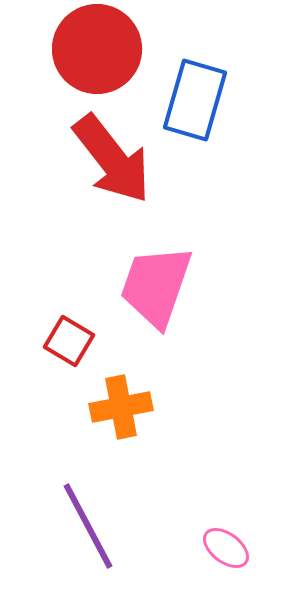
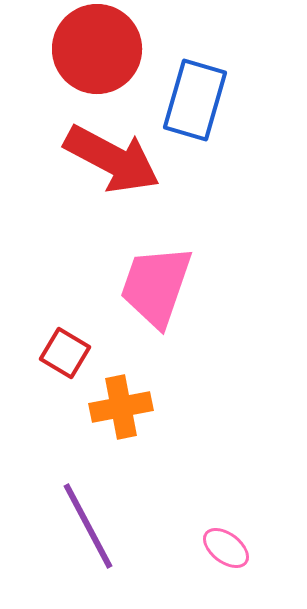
red arrow: rotated 24 degrees counterclockwise
red square: moved 4 px left, 12 px down
